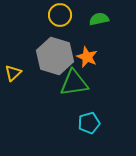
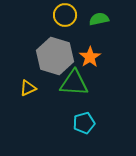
yellow circle: moved 5 px right
orange star: moved 3 px right; rotated 15 degrees clockwise
yellow triangle: moved 15 px right, 15 px down; rotated 18 degrees clockwise
green triangle: rotated 12 degrees clockwise
cyan pentagon: moved 5 px left
